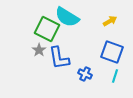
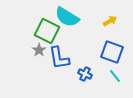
green square: moved 2 px down
cyan line: rotated 56 degrees counterclockwise
